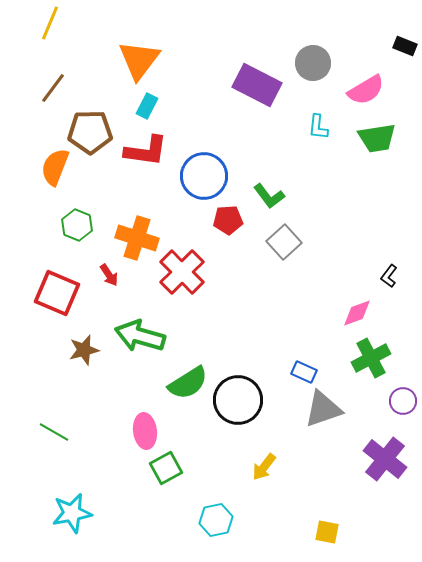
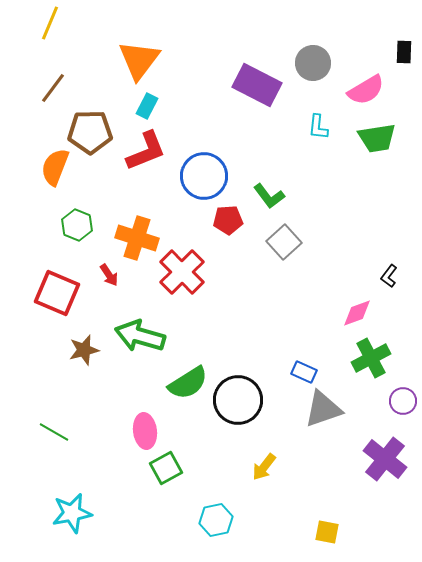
black rectangle: moved 1 px left, 6 px down; rotated 70 degrees clockwise
red L-shape: rotated 30 degrees counterclockwise
